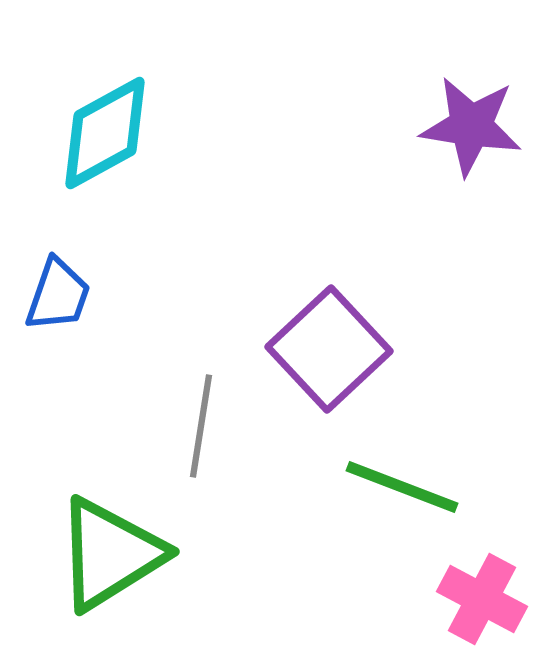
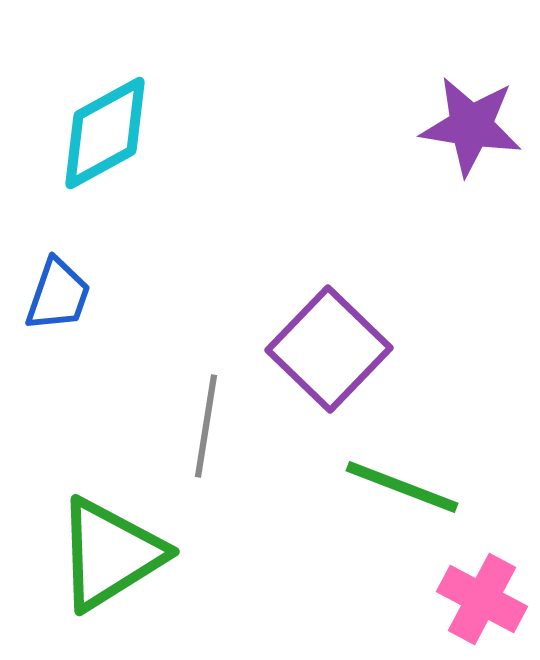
purple square: rotated 3 degrees counterclockwise
gray line: moved 5 px right
